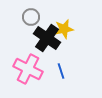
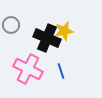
gray circle: moved 20 px left, 8 px down
yellow star: moved 2 px down
black cross: rotated 12 degrees counterclockwise
